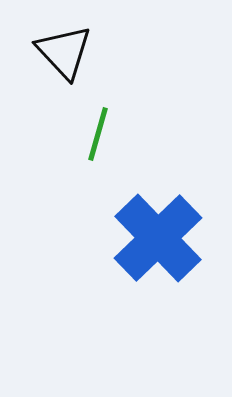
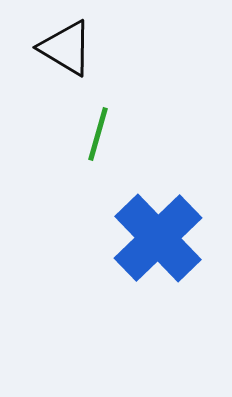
black triangle: moved 2 px right, 4 px up; rotated 16 degrees counterclockwise
